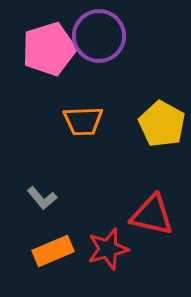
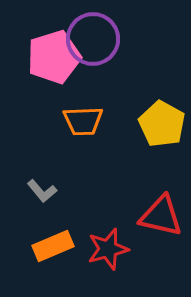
purple circle: moved 6 px left, 3 px down
pink pentagon: moved 5 px right, 8 px down
gray L-shape: moved 7 px up
red triangle: moved 9 px right, 1 px down
orange rectangle: moved 5 px up
